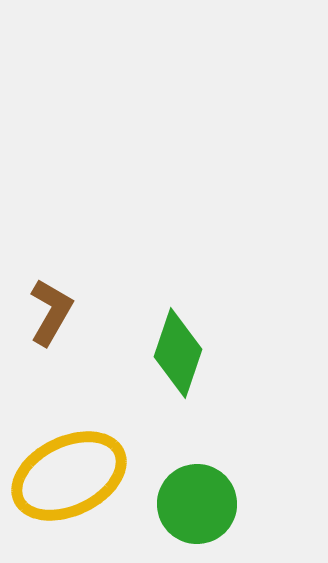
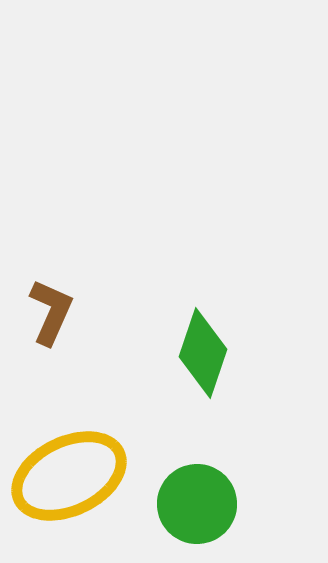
brown L-shape: rotated 6 degrees counterclockwise
green diamond: moved 25 px right
